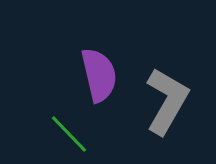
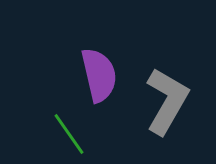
green line: rotated 9 degrees clockwise
